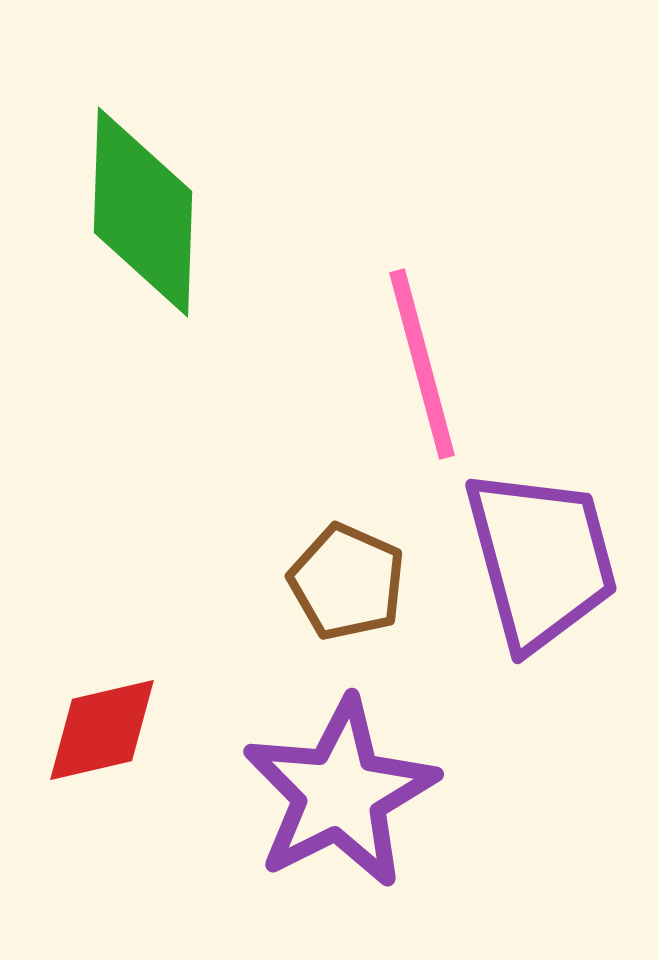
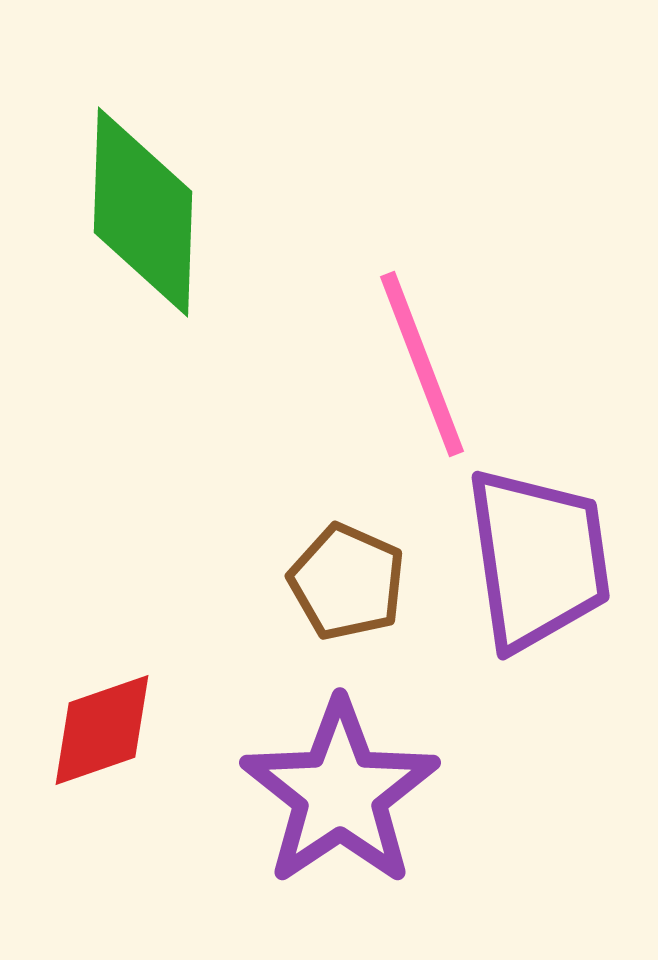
pink line: rotated 6 degrees counterclockwise
purple trapezoid: moved 3 px left; rotated 7 degrees clockwise
red diamond: rotated 6 degrees counterclockwise
purple star: rotated 7 degrees counterclockwise
